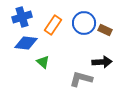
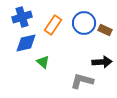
blue diamond: rotated 20 degrees counterclockwise
gray L-shape: moved 1 px right, 2 px down
